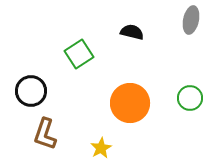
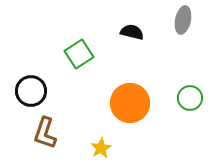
gray ellipse: moved 8 px left
brown L-shape: moved 1 px up
